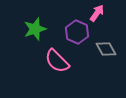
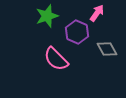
green star: moved 12 px right, 13 px up
gray diamond: moved 1 px right
pink semicircle: moved 1 px left, 2 px up
